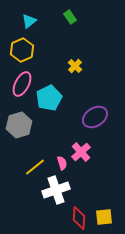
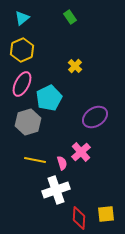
cyan triangle: moved 7 px left, 3 px up
gray hexagon: moved 9 px right, 3 px up
yellow line: moved 7 px up; rotated 50 degrees clockwise
yellow square: moved 2 px right, 3 px up
